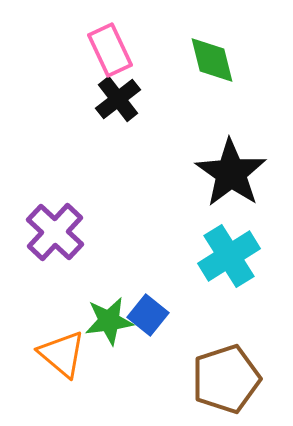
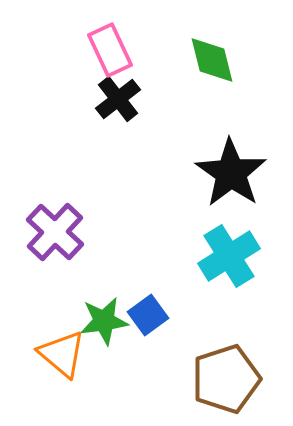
blue square: rotated 15 degrees clockwise
green star: moved 5 px left
